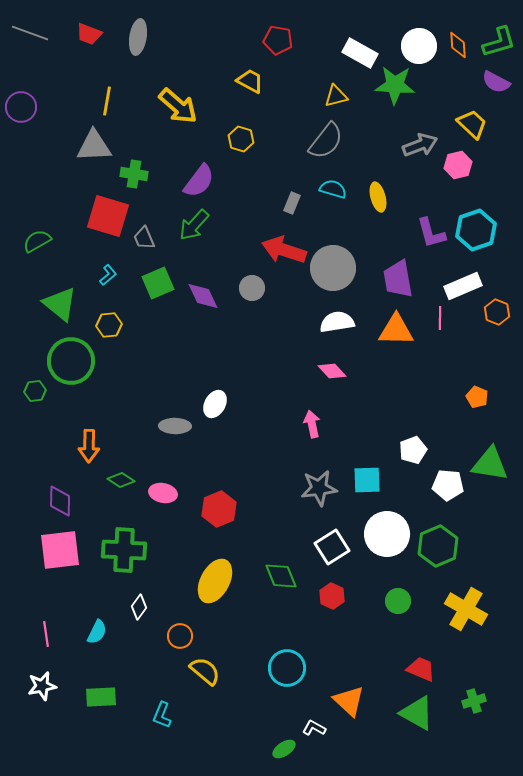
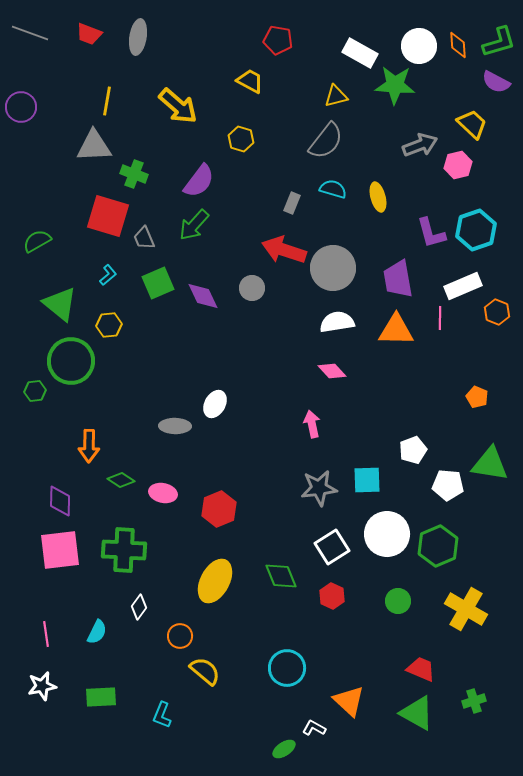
green cross at (134, 174): rotated 12 degrees clockwise
